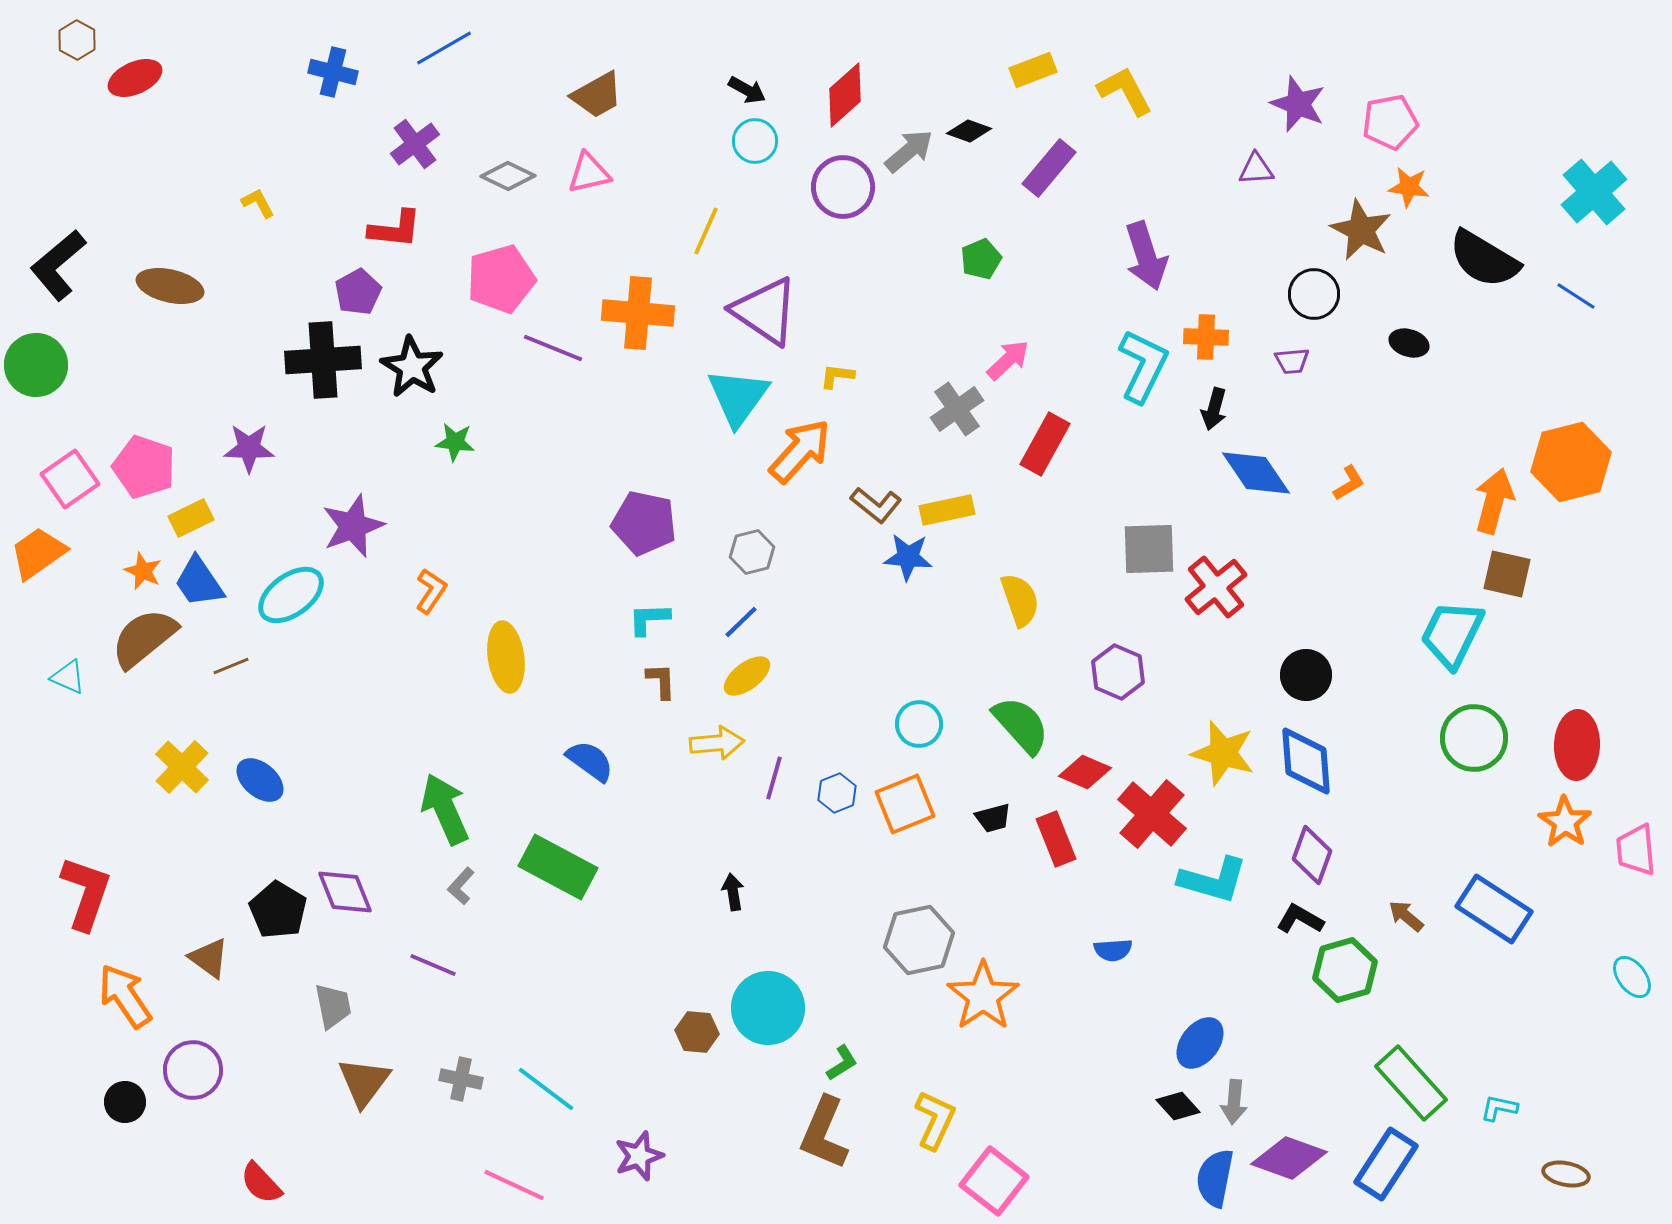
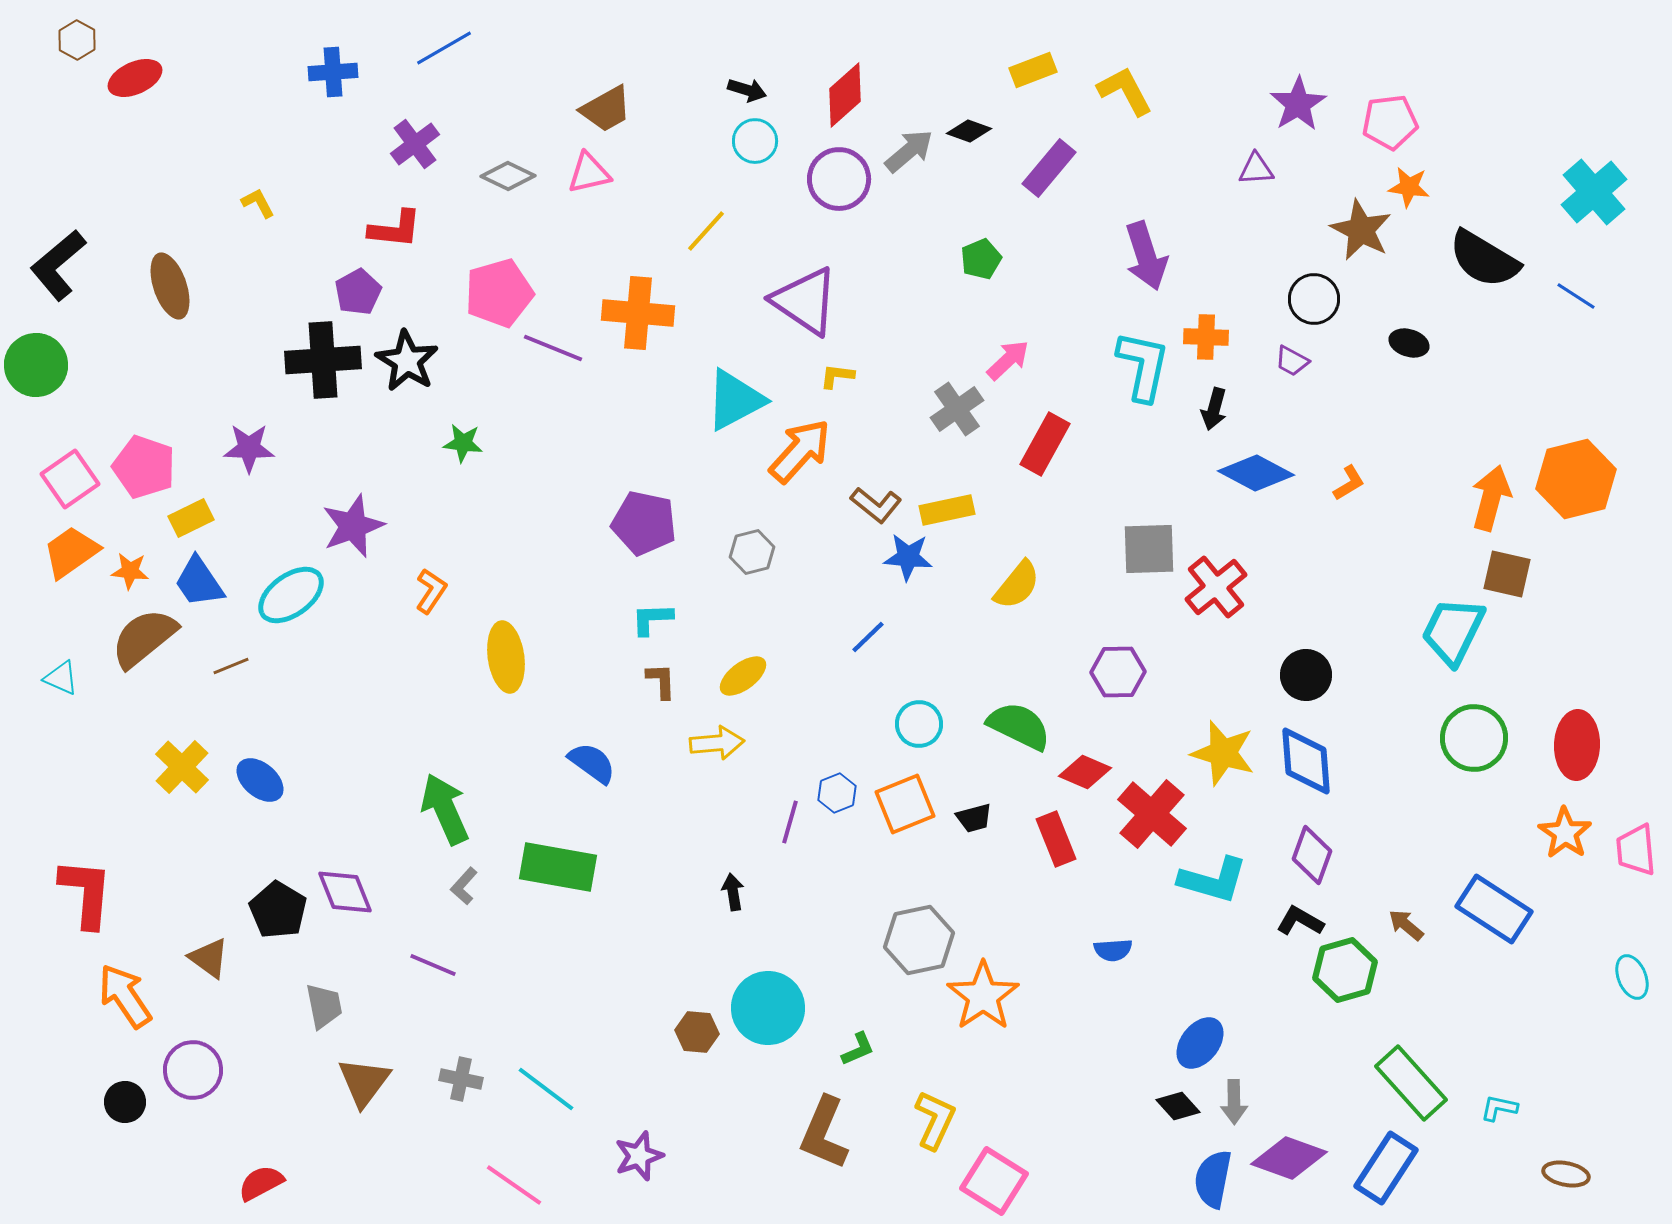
blue cross at (333, 72): rotated 18 degrees counterclockwise
black arrow at (747, 90): rotated 12 degrees counterclockwise
brown trapezoid at (597, 95): moved 9 px right, 14 px down
purple star at (1298, 104): rotated 18 degrees clockwise
pink pentagon at (1390, 122): rotated 4 degrees clockwise
purple circle at (843, 187): moved 4 px left, 8 px up
yellow line at (706, 231): rotated 18 degrees clockwise
pink pentagon at (501, 279): moved 2 px left, 14 px down
brown ellipse at (170, 286): rotated 58 degrees clockwise
black circle at (1314, 294): moved 5 px down
purple triangle at (765, 311): moved 40 px right, 10 px up
purple trapezoid at (1292, 361): rotated 33 degrees clockwise
cyan L-shape at (1143, 366): rotated 14 degrees counterclockwise
black star at (412, 367): moved 5 px left, 6 px up
cyan triangle at (738, 397): moved 3 px left, 3 px down; rotated 26 degrees clockwise
green star at (455, 442): moved 8 px right, 1 px down
orange hexagon at (1571, 462): moved 5 px right, 17 px down
blue diamond at (1256, 473): rotated 28 degrees counterclockwise
orange arrow at (1494, 501): moved 3 px left, 3 px up
orange trapezoid at (38, 553): moved 33 px right, 1 px up
orange star at (143, 571): moved 13 px left; rotated 18 degrees counterclockwise
yellow semicircle at (1020, 600): moved 3 px left, 15 px up; rotated 58 degrees clockwise
cyan L-shape at (649, 619): moved 3 px right
blue line at (741, 622): moved 127 px right, 15 px down
cyan trapezoid at (1452, 634): moved 1 px right, 3 px up
purple hexagon at (1118, 672): rotated 24 degrees counterclockwise
yellow ellipse at (747, 676): moved 4 px left
cyan triangle at (68, 677): moved 7 px left, 1 px down
green semicircle at (1021, 725): moved 2 px left, 1 px down; rotated 22 degrees counterclockwise
blue semicircle at (590, 761): moved 2 px right, 2 px down
purple line at (774, 778): moved 16 px right, 44 px down
black trapezoid at (993, 818): moved 19 px left
orange star at (1565, 822): moved 11 px down
green rectangle at (558, 867): rotated 18 degrees counterclockwise
gray L-shape at (461, 886): moved 3 px right
red L-shape at (86, 893): rotated 14 degrees counterclockwise
brown arrow at (1406, 916): moved 9 px down
black L-shape at (1300, 919): moved 2 px down
cyan ellipse at (1632, 977): rotated 15 degrees clockwise
gray trapezoid at (333, 1006): moved 9 px left
green L-shape at (842, 1063): moved 16 px right, 14 px up; rotated 9 degrees clockwise
gray arrow at (1234, 1102): rotated 6 degrees counterclockwise
blue rectangle at (1386, 1164): moved 4 px down
blue semicircle at (1215, 1178): moved 2 px left, 1 px down
pink square at (994, 1181): rotated 6 degrees counterclockwise
red semicircle at (261, 1183): rotated 105 degrees clockwise
pink line at (514, 1185): rotated 10 degrees clockwise
